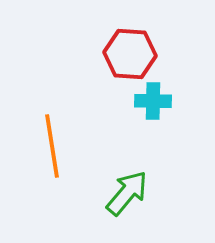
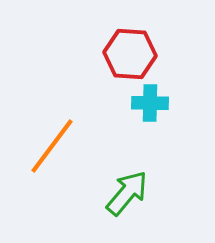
cyan cross: moved 3 px left, 2 px down
orange line: rotated 46 degrees clockwise
